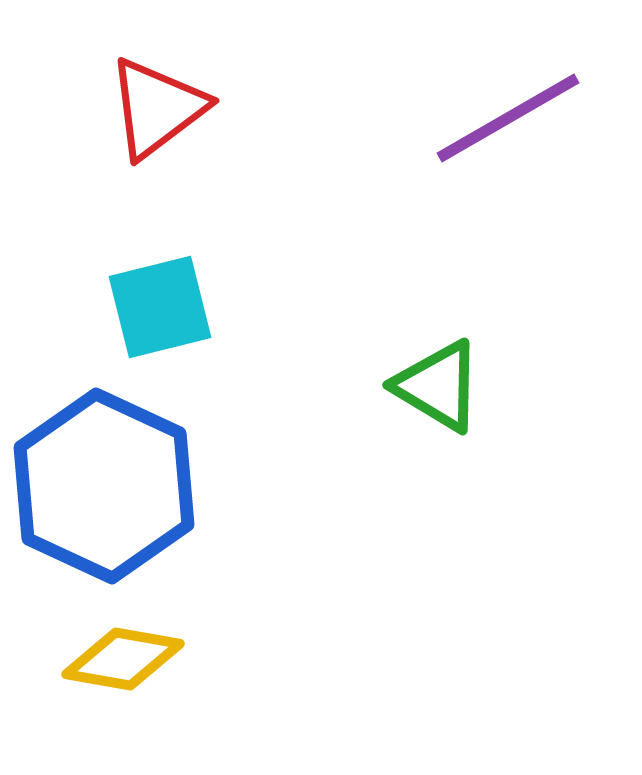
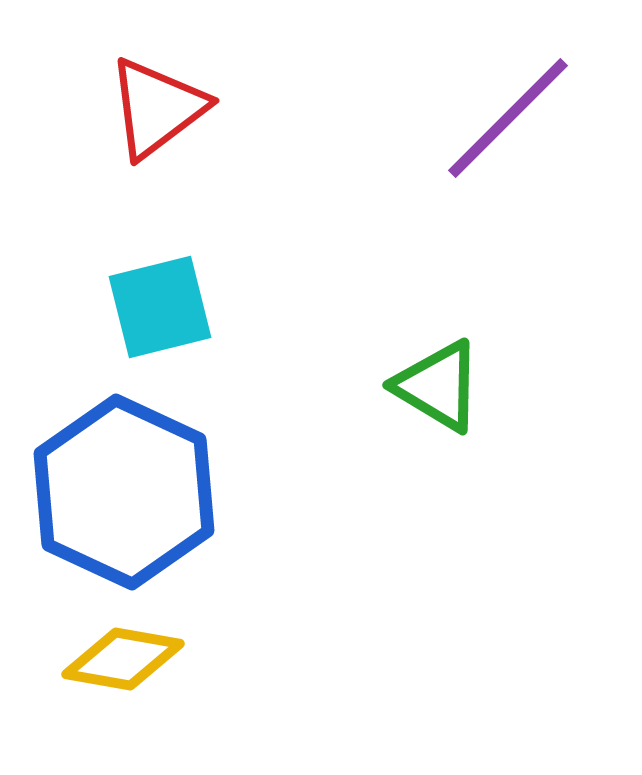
purple line: rotated 15 degrees counterclockwise
blue hexagon: moved 20 px right, 6 px down
